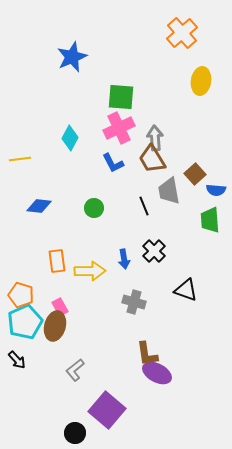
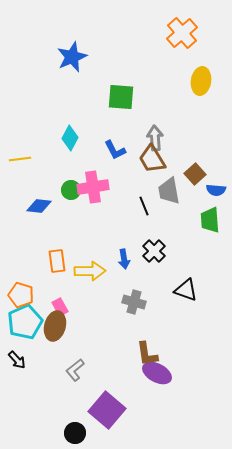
pink cross: moved 26 px left, 59 px down; rotated 16 degrees clockwise
blue L-shape: moved 2 px right, 13 px up
green circle: moved 23 px left, 18 px up
